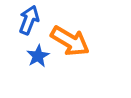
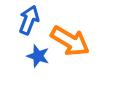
blue star: rotated 25 degrees counterclockwise
